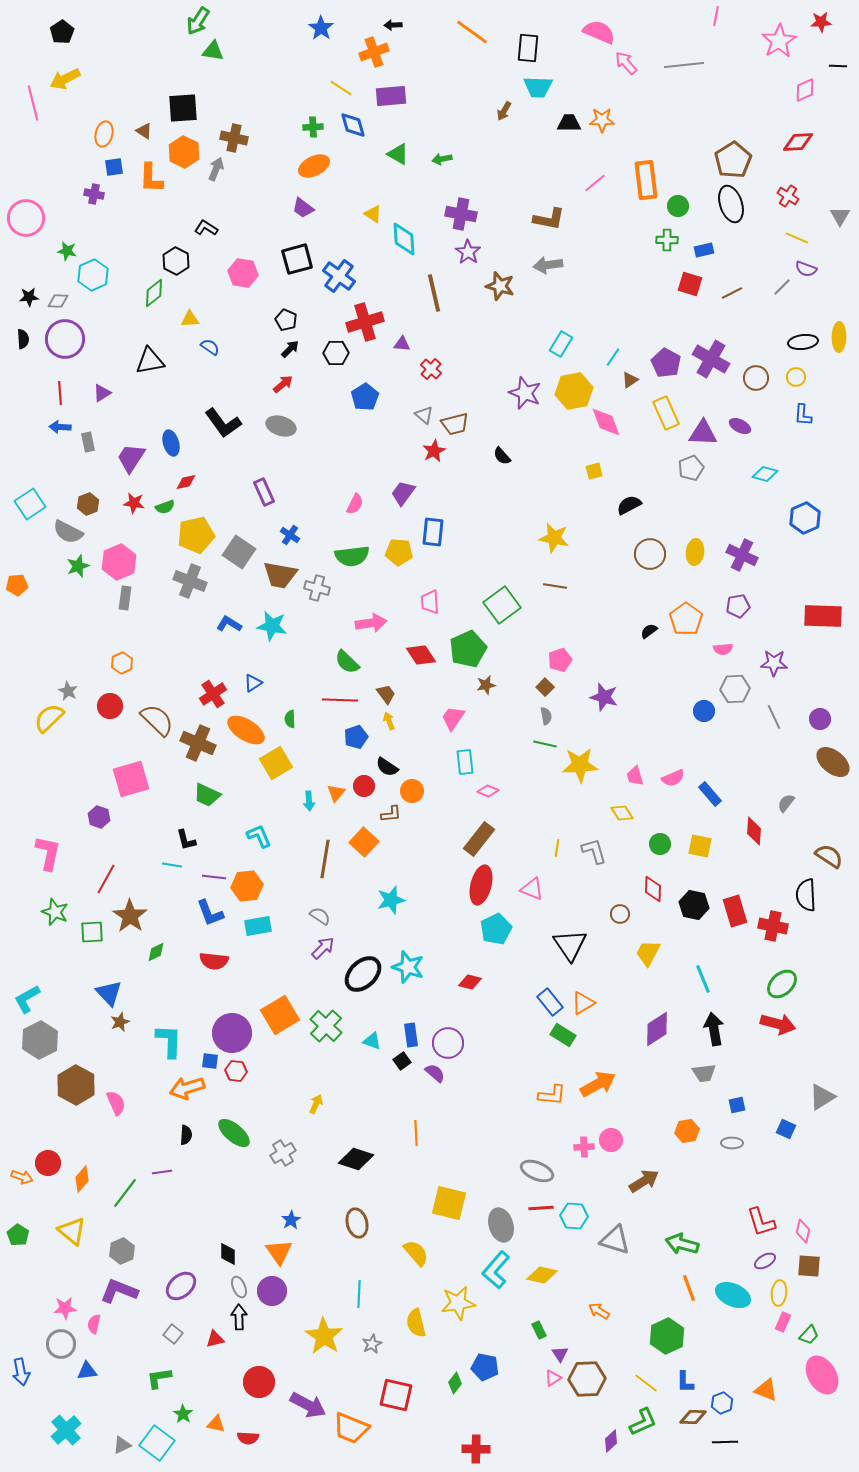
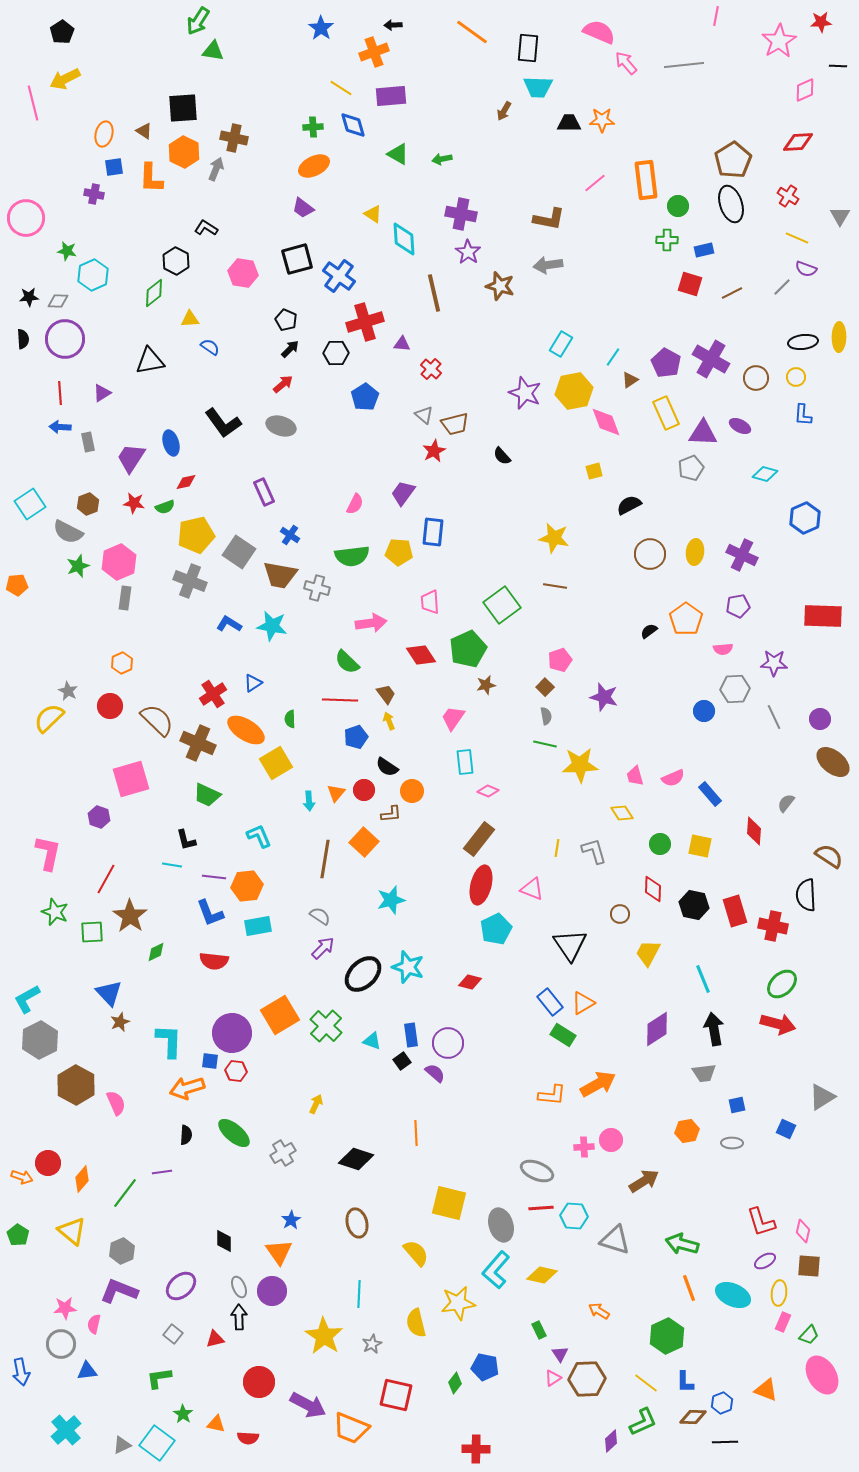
red circle at (364, 786): moved 4 px down
black diamond at (228, 1254): moved 4 px left, 13 px up
